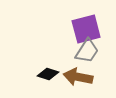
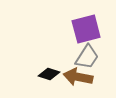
gray trapezoid: moved 6 px down
black diamond: moved 1 px right
